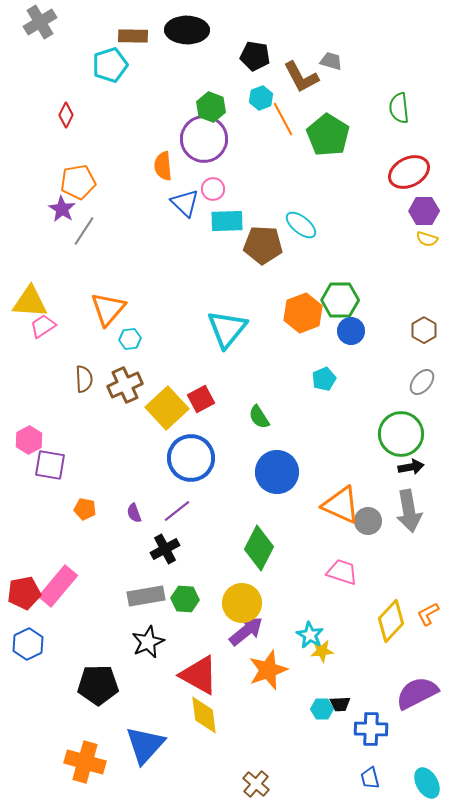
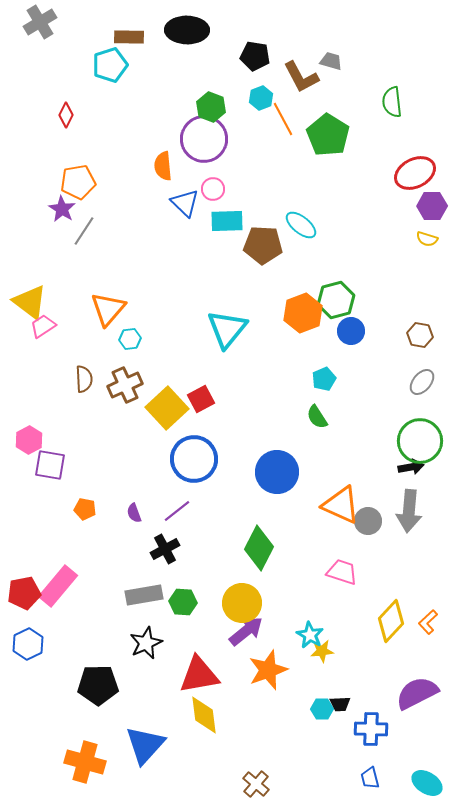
brown rectangle at (133, 36): moved 4 px left, 1 px down
green semicircle at (399, 108): moved 7 px left, 6 px up
red ellipse at (409, 172): moved 6 px right, 1 px down
purple hexagon at (424, 211): moved 8 px right, 5 px up
green hexagon at (340, 300): moved 4 px left; rotated 15 degrees counterclockwise
yellow triangle at (30, 302): rotated 33 degrees clockwise
brown hexagon at (424, 330): moved 4 px left, 5 px down; rotated 20 degrees counterclockwise
green semicircle at (259, 417): moved 58 px right
green circle at (401, 434): moved 19 px right, 7 px down
blue circle at (191, 458): moved 3 px right, 1 px down
gray arrow at (409, 511): rotated 15 degrees clockwise
gray rectangle at (146, 596): moved 2 px left, 1 px up
green hexagon at (185, 599): moved 2 px left, 3 px down
orange L-shape at (428, 614): moved 8 px down; rotated 15 degrees counterclockwise
black star at (148, 642): moved 2 px left, 1 px down
red triangle at (199, 675): rotated 39 degrees counterclockwise
cyan ellipse at (427, 783): rotated 28 degrees counterclockwise
